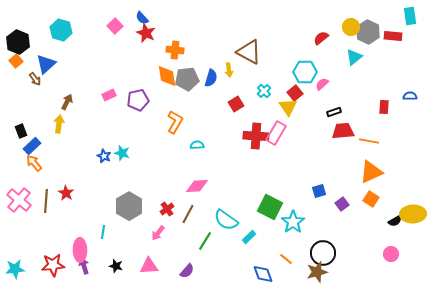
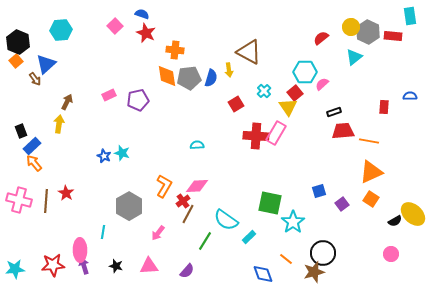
blue semicircle at (142, 18): moved 4 px up; rotated 152 degrees clockwise
cyan hexagon at (61, 30): rotated 20 degrees counterclockwise
gray pentagon at (187, 79): moved 2 px right, 1 px up
orange L-shape at (175, 122): moved 11 px left, 64 px down
pink cross at (19, 200): rotated 25 degrees counterclockwise
green square at (270, 207): moved 4 px up; rotated 15 degrees counterclockwise
red cross at (167, 209): moved 16 px right, 8 px up
yellow ellipse at (413, 214): rotated 45 degrees clockwise
brown star at (317, 272): moved 3 px left
